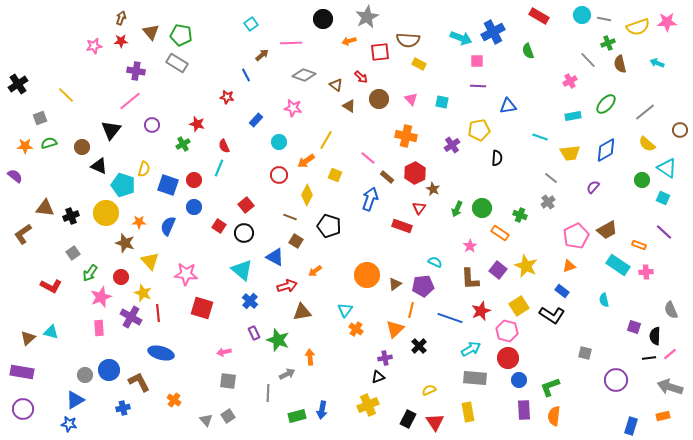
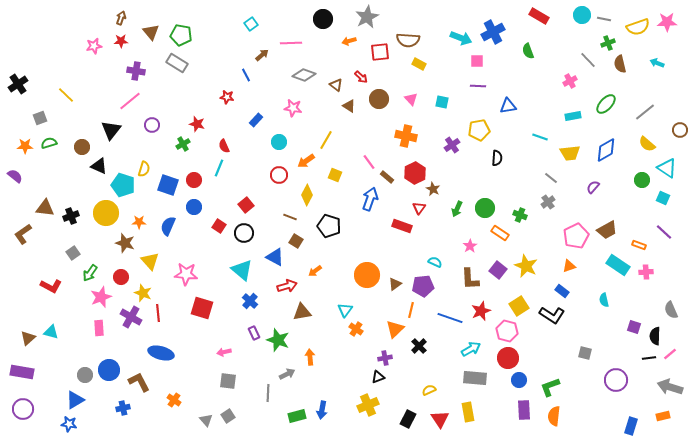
pink line at (368, 158): moved 1 px right, 4 px down; rotated 14 degrees clockwise
green circle at (482, 208): moved 3 px right
red triangle at (435, 422): moved 5 px right, 3 px up
